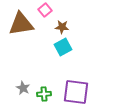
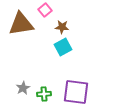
gray star: rotated 16 degrees clockwise
